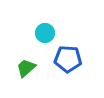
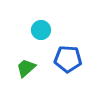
cyan circle: moved 4 px left, 3 px up
